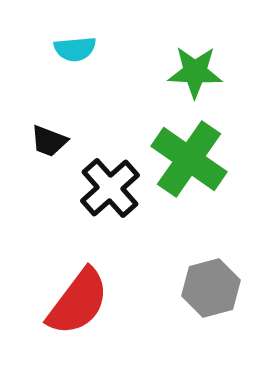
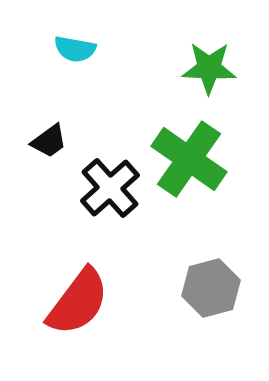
cyan semicircle: rotated 15 degrees clockwise
green star: moved 14 px right, 4 px up
black trapezoid: rotated 57 degrees counterclockwise
